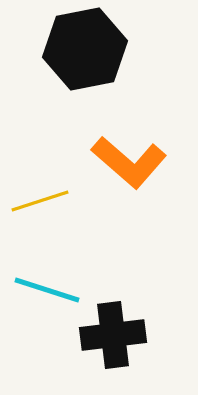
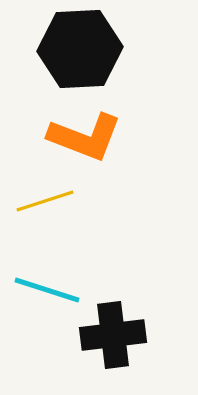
black hexagon: moved 5 px left; rotated 8 degrees clockwise
orange L-shape: moved 44 px left, 25 px up; rotated 20 degrees counterclockwise
yellow line: moved 5 px right
